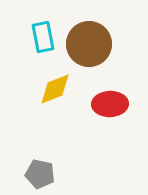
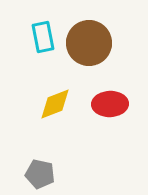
brown circle: moved 1 px up
yellow diamond: moved 15 px down
